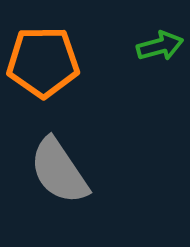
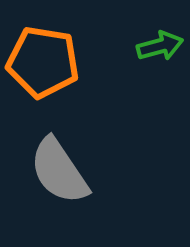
orange pentagon: rotated 10 degrees clockwise
